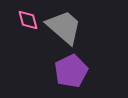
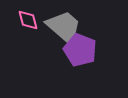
purple pentagon: moved 9 px right, 21 px up; rotated 24 degrees counterclockwise
